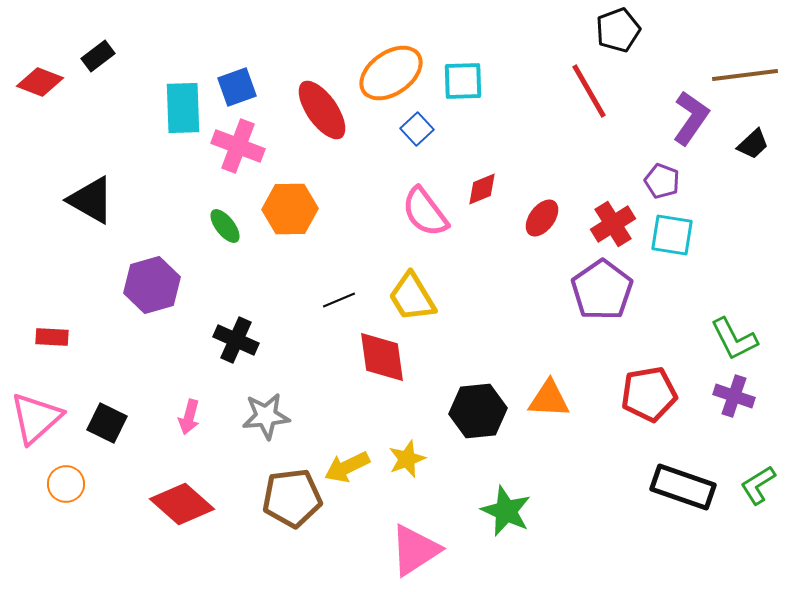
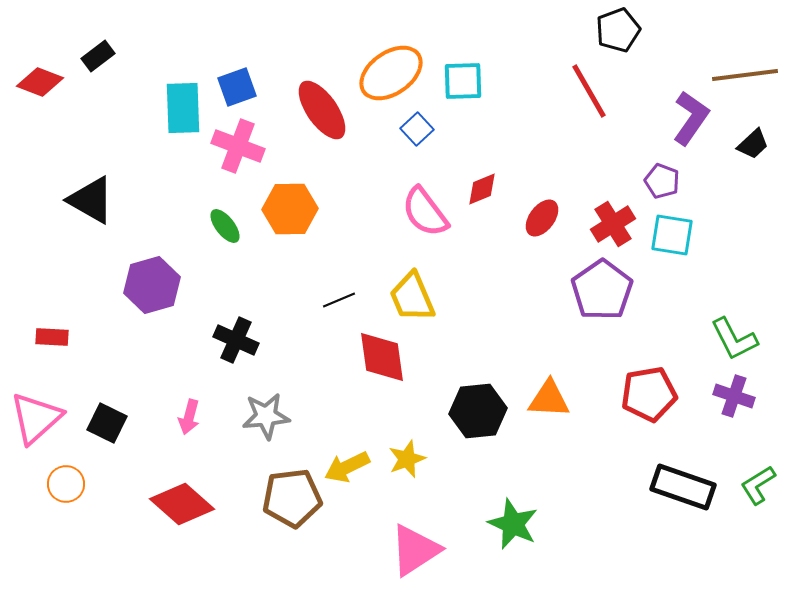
yellow trapezoid at (412, 297): rotated 8 degrees clockwise
green star at (506, 511): moved 7 px right, 13 px down
